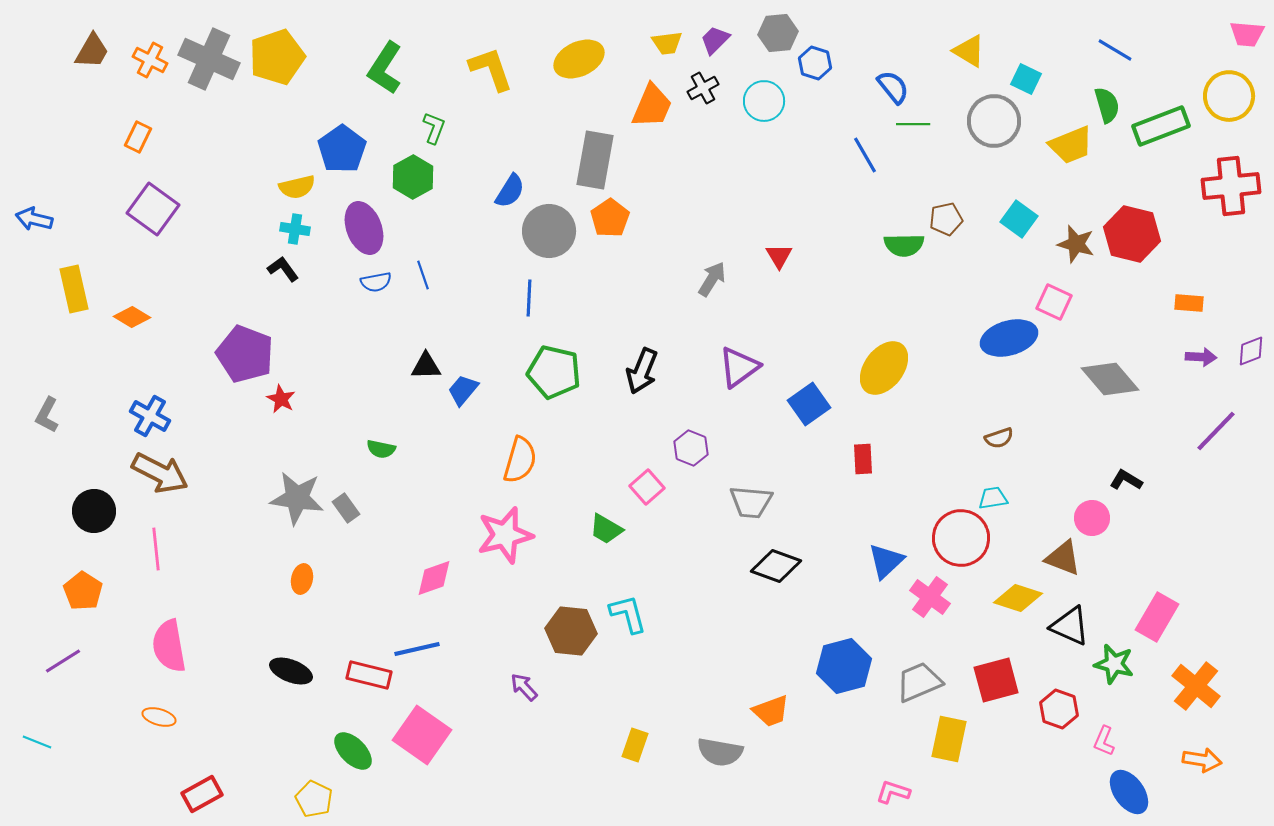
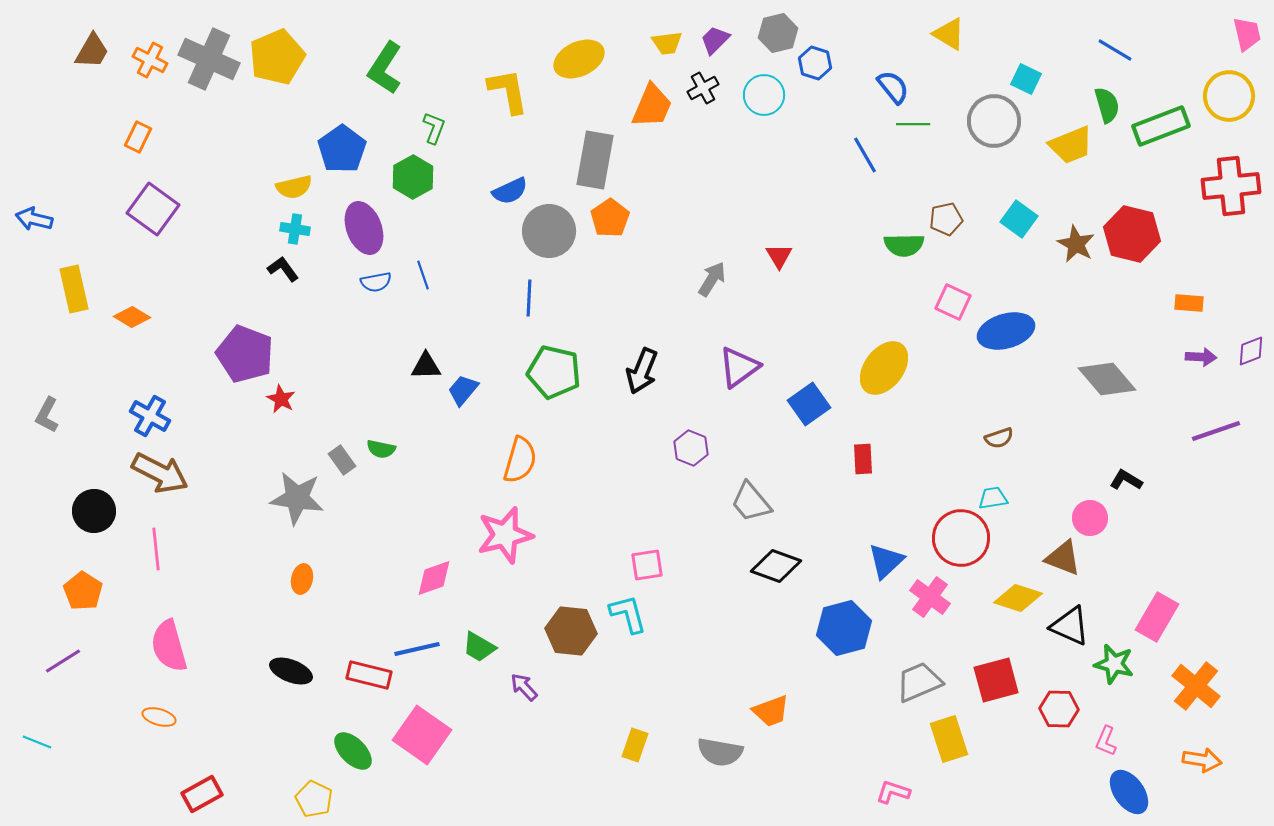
gray hexagon at (778, 33): rotated 9 degrees counterclockwise
pink trapezoid at (1247, 34): rotated 108 degrees counterclockwise
yellow triangle at (969, 51): moved 20 px left, 17 px up
yellow pentagon at (277, 57): rotated 4 degrees counterclockwise
yellow L-shape at (491, 69): moved 17 px right, 22 px down; rotated 9 degrees clockwise
cyan circle at (764, 101): moved 6 px up
yellow semicircle at (297, 187): moved 3 px left
blue semicircle at (510, 191): rotated 33 degrees clockwise
brown star at (1076, 244): rotated 12 degrees clockwise
pink square at (1054, 302): moved 101 px left
blue ellipse at (1009, 338): moved 3 px left, 7 px up
gray diamond at (1110, 379): moved 3 px left
purple line at (1216, 431): rotated 27 degrees clockwise
pink square at (647, 487): moved 78 px down; rotated 32 degrees clockwise
gray trapezoid at (751, 502): rotated 45 degrees clockwise
gray rectangle at (346, 508): moved 4 px left, 48 px up
pink circle at (1092, 518): moved 2 px left
green trapezoid at (606, 529): moved 127 px left, 118 px down
pink semicircle at (169, 646): rotated 6 degrees counterclockwise
blue hexagon at (844, 666): moved 38 px up
red hexagon at (1059, 709): rotated 18 degrees counterclockwise
yellow rectangle at (949, 739): rotated 30 degrees counterclockwise
pink L-shape at (1104, 741): moved 2 px right
